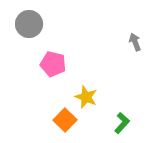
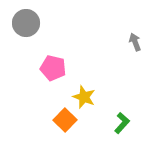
gray circle: moved 3 px left, 1 px up
pink pentagon: moved 4 px down
yellow star: moved 2 px left
